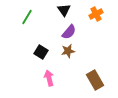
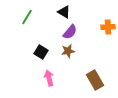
black triangle: moved 2 px down; rotated 24 degrees counterclockwise
orange cross: moved 12 px right, 13 px down; rotated 24 degrees clockwise
purple semicircle: moved 1 px right
